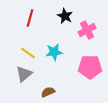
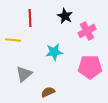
red line: rotated 18 degrees counterclockwise
pink cross: moved 1 px down
yellow line: moved 15 px left, 13 px up; rotated 28 degrees counterclockwise
